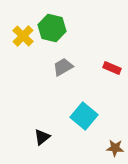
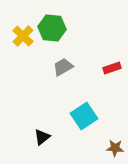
green hexagon: rotated 8 degrees counterclockwise
red rectangle: rotated 42 degrees counterclockwise
cyan square: rotated 16 degrees clockwise
